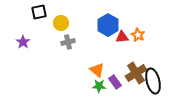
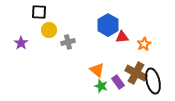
black square: rotated 14 degrees clockwise
yellow circle: moved 12 px left, 7 px down
orange star: moved 6 px right, 9 px down; rotated 16 degrees clockwise
purple star: moved 2 px left, 1 px down
brown cross: rotated 30 degrees counterclockwise
purple rectangle: moved 3 px right
green star: moved 2 px right; rotated 16 degrees clockwise
